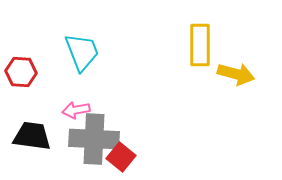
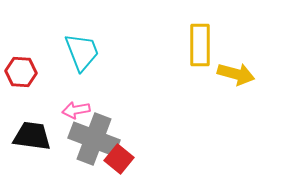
gray cross: rotated 18 degrees clockwise
red square: moved 2 px left, 2 px down
